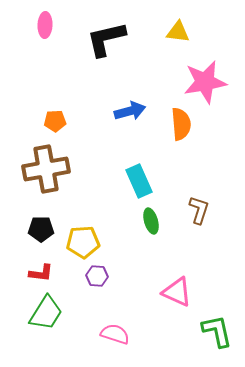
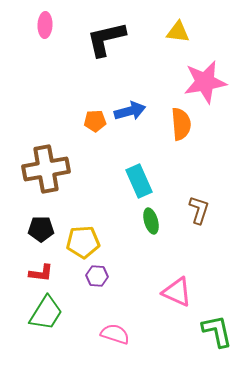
orange pentagon: moved 40 px right
